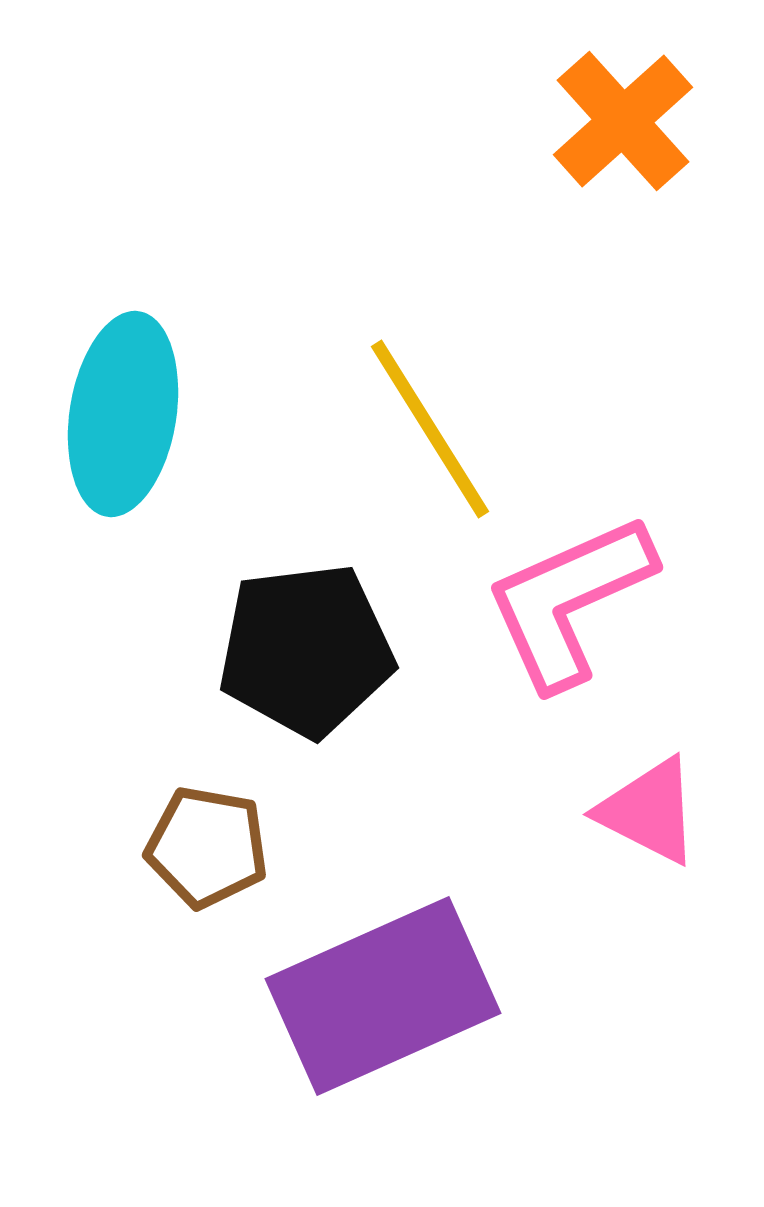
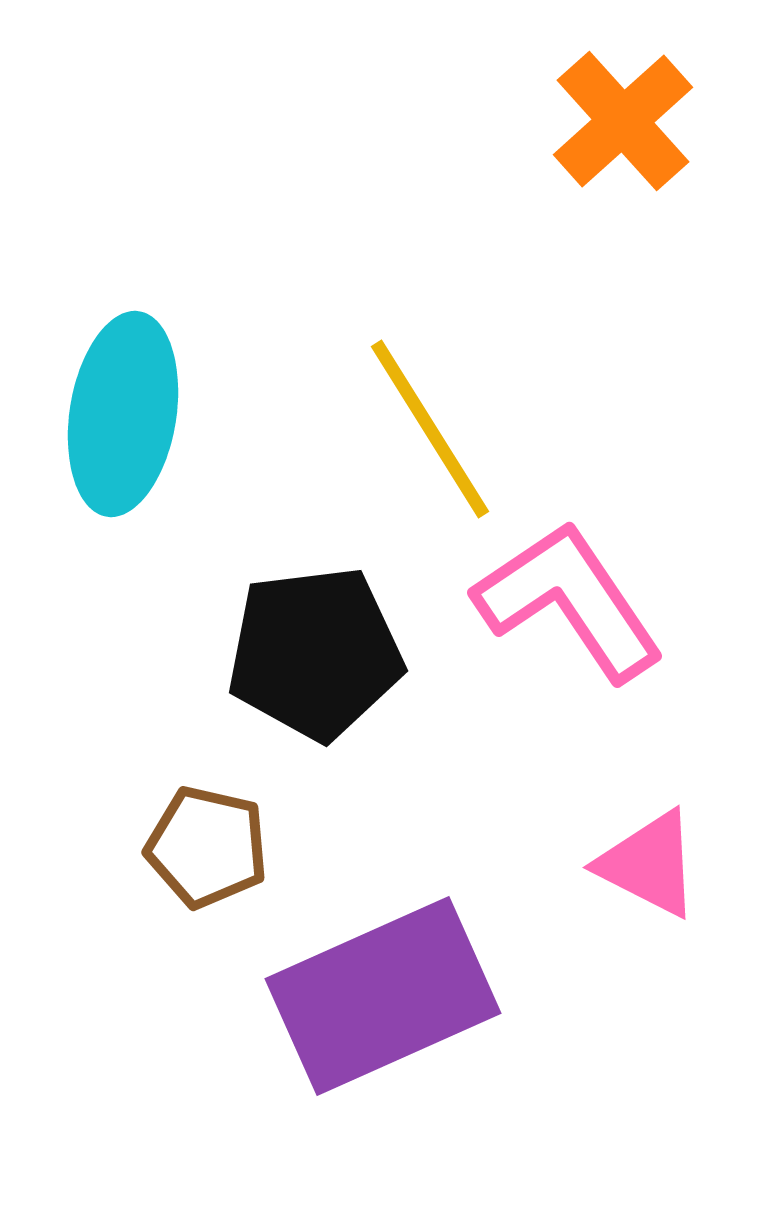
pink L-shape: rotated 80 degrees clockwise
black pentagon: moved 9 px right, 3 px down
pink triangle: moved 53 px down
brown pentagon: rotated 3 degrees clockwise
